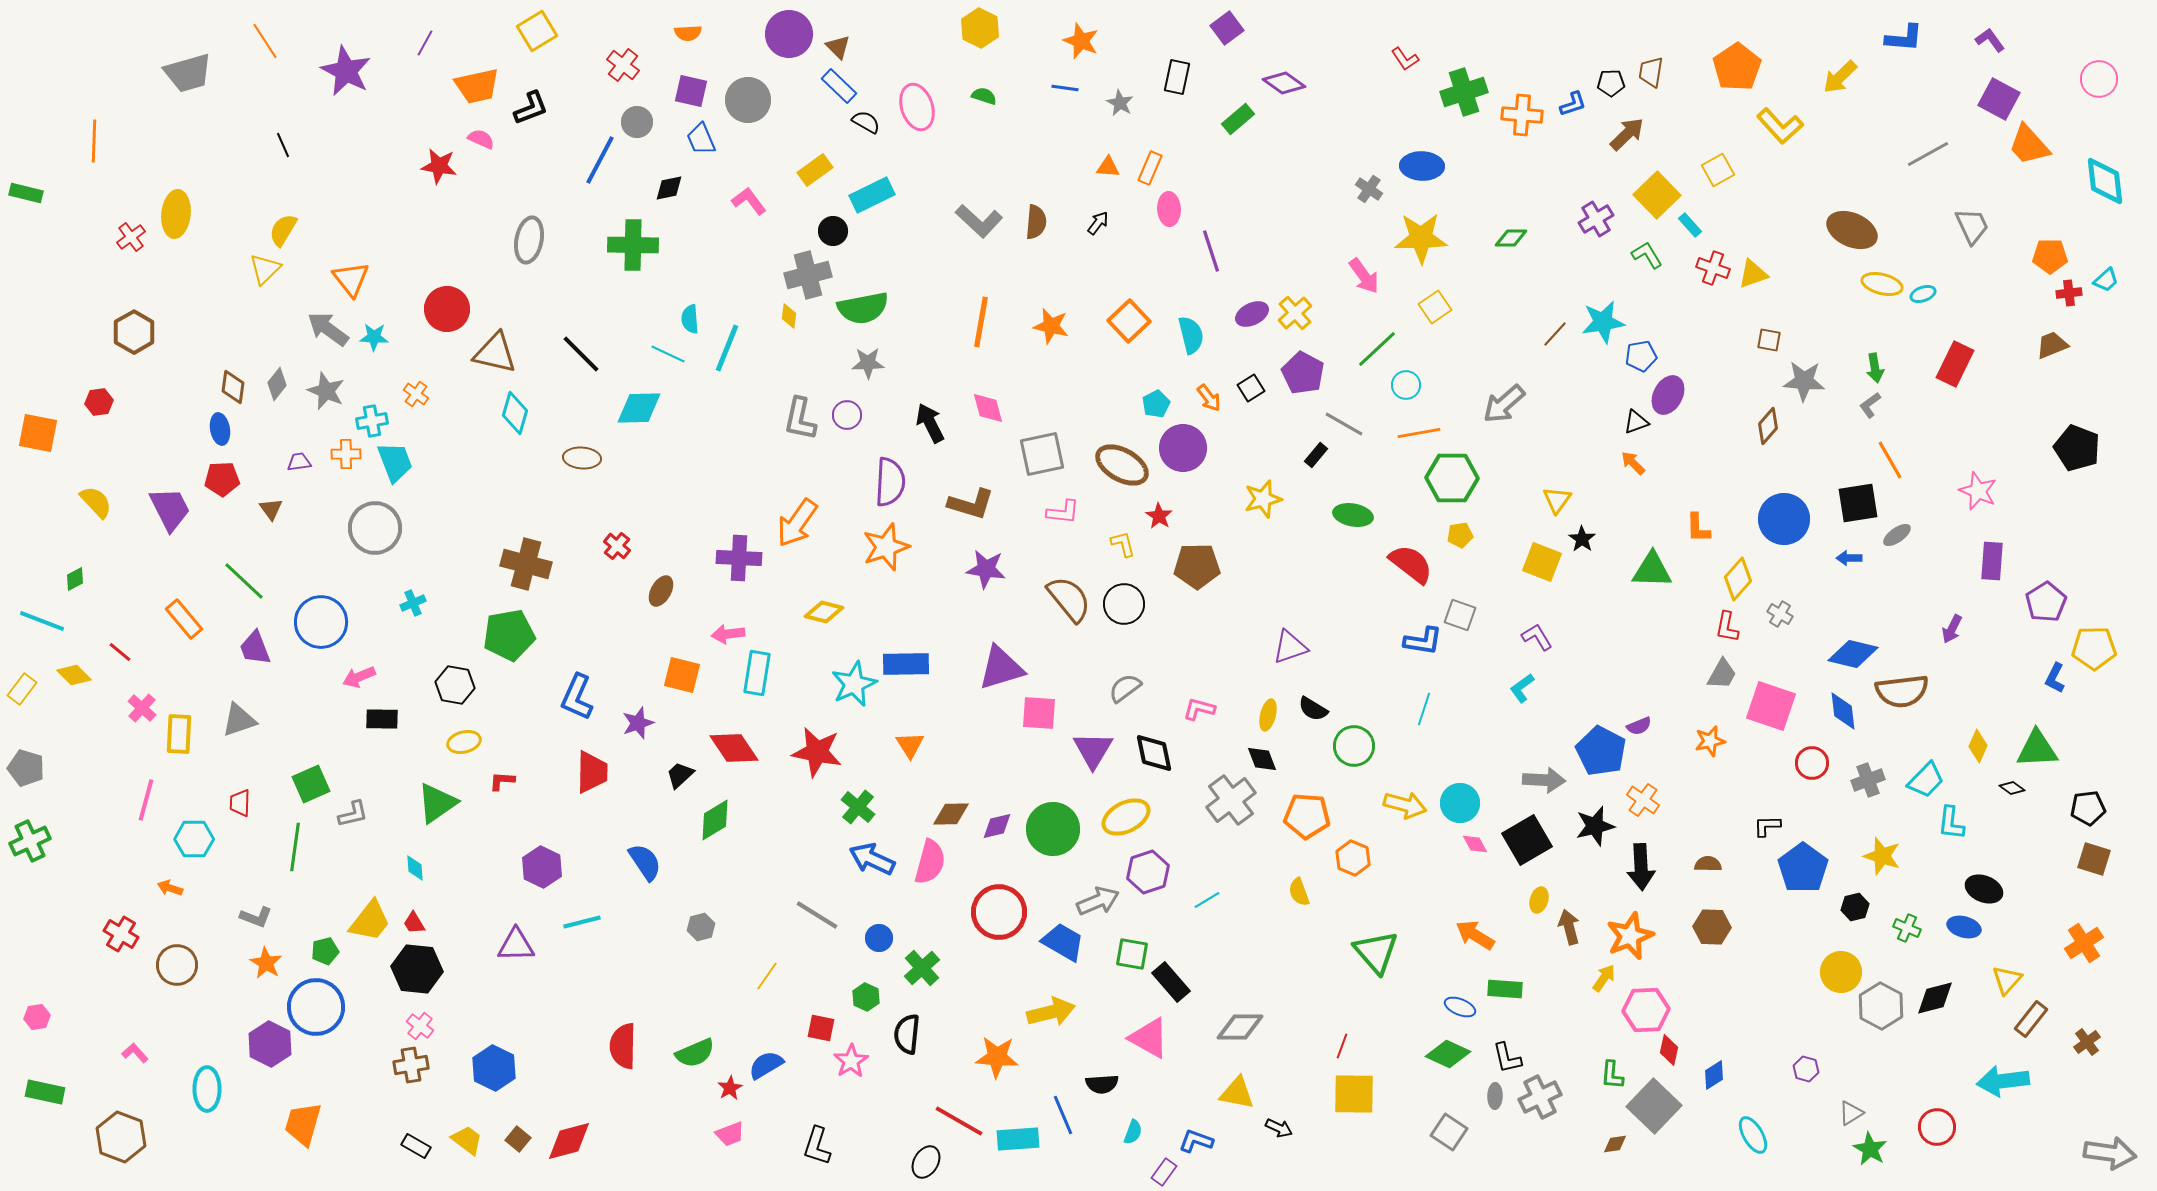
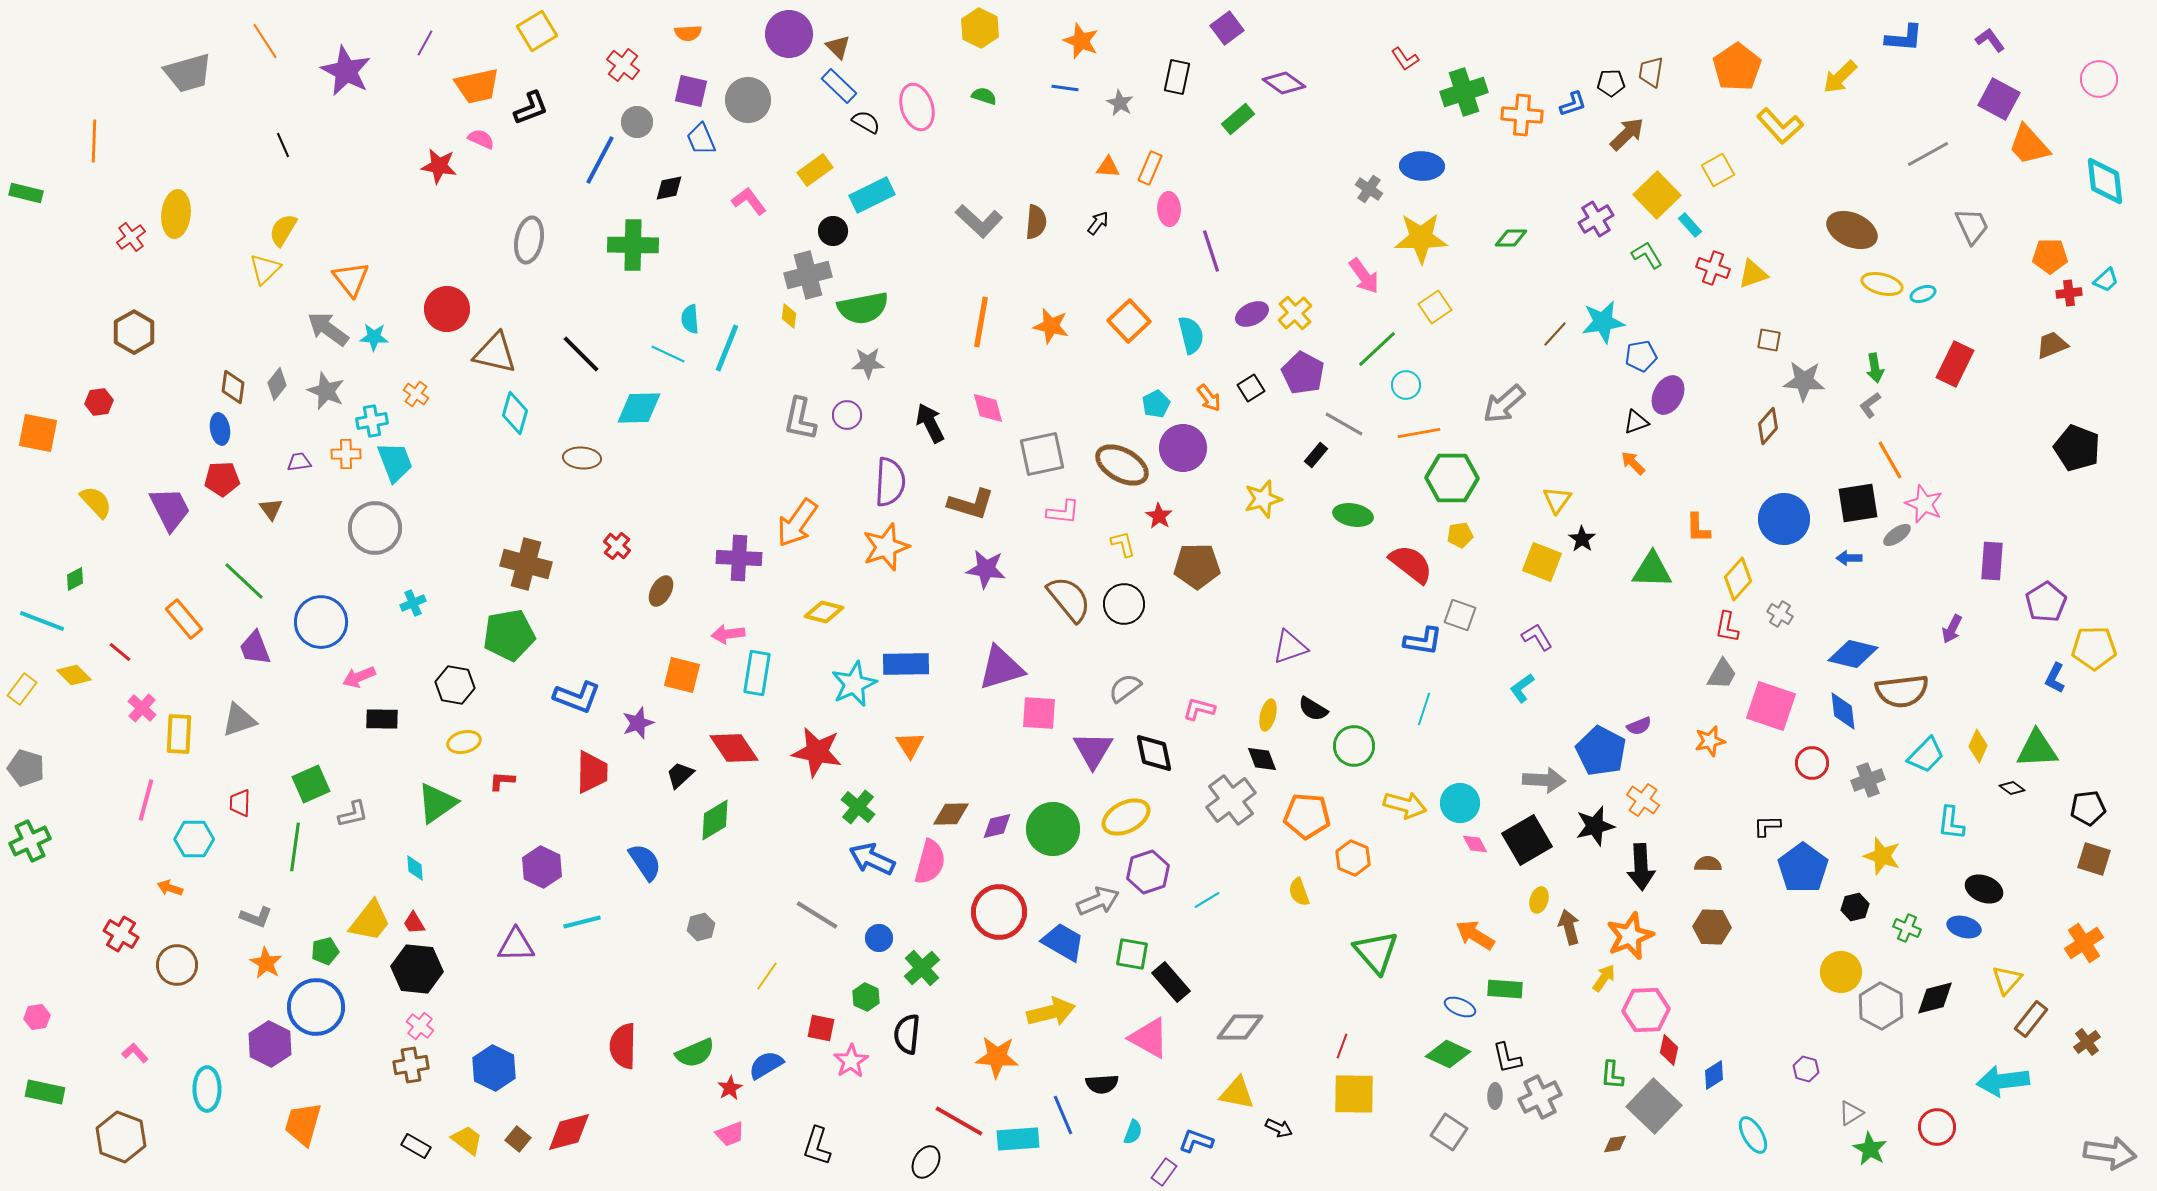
pink star at (1978, 491): moved 54 px left, 13 px down
blue L-shape at (577, 697): rotated 93 degrees counterclockwise
cyan trapezoid at (1926, 780): moved 25 px up
red diamond at (569, 1141): moved 9 px up
